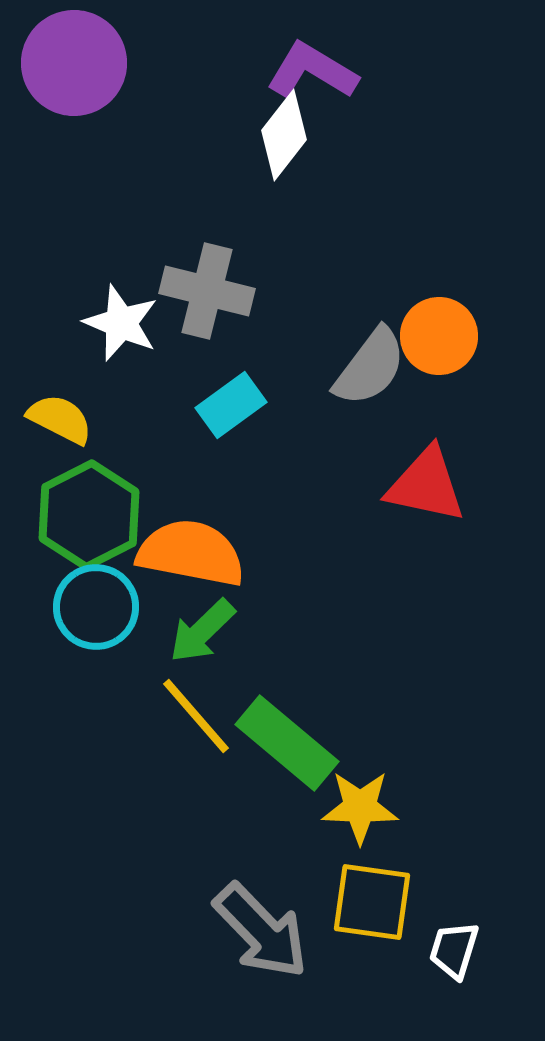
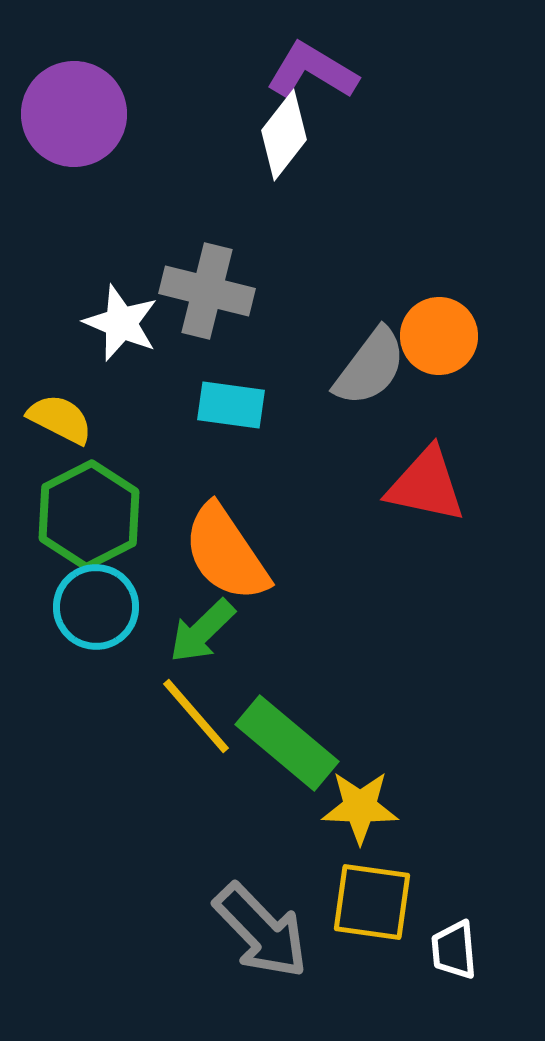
purple circle: moved 51 px down
cyan rectangle: rotated 44 degrees clockwise
orange semicircle: moved 35 px right; rotated 135 degrees counterclockwise
white trapezoid: rotated 22 degrees counterclockwise
